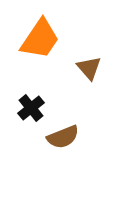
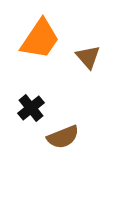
brown triangle: moved 1 px left, 11 px up
